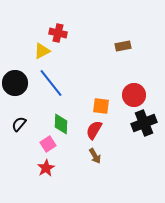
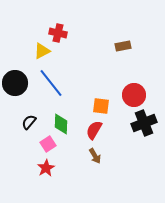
black semicircle: moved 10 px right, 2 px up
